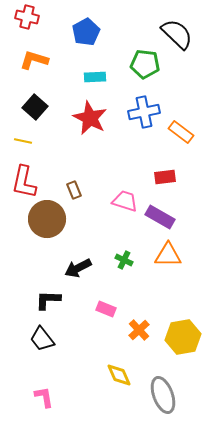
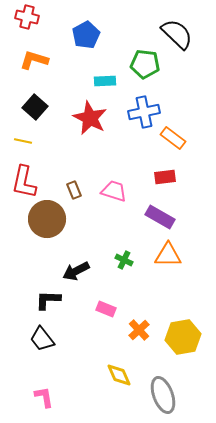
blue pentagon: moved 3 px down
cyan rectangle: moved 10 px right, 4 px down
orange rectangle: moved 8 px left, 6 px down
pink trapezoid: moved 11 px left, 10 px up
black arrow: moved 2 px left, 3 px down
